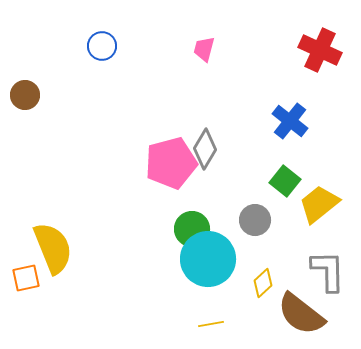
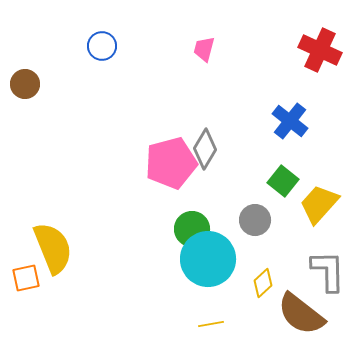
brown circle: moved 11 px up
green square: moved 2 px left
yellow trapezoid: rotated 9 degrees counterclockwise
